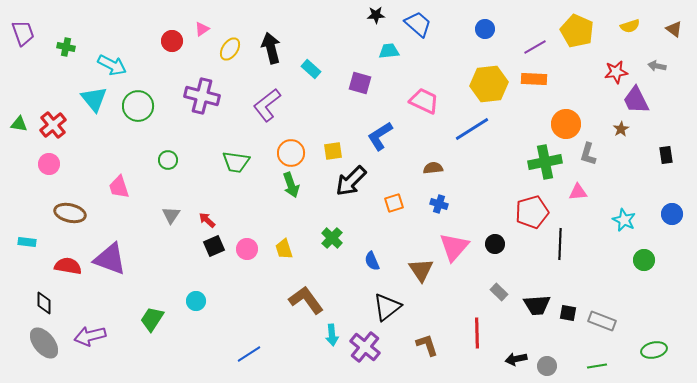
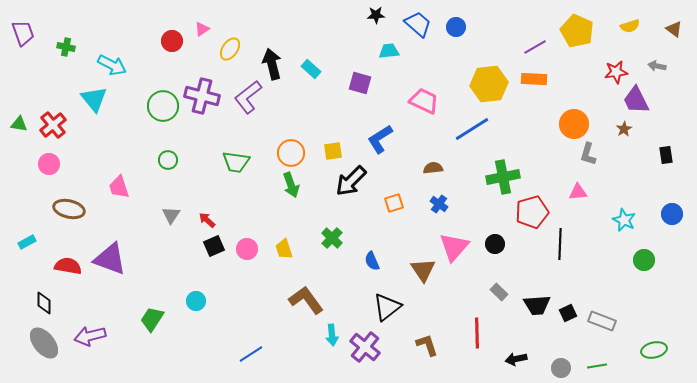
blue circle at (485, 29): moved 29 px left, 2 px up
black arrow at (271, 48): moved 1 px right, 16 px down
purple L-shape at (267, 105): moved 19 px left, 8 px up
green circle at (138, 106): moved 25 px right
orange circle at (566, 124): moved 8 px right
brown star at (621, 129): moved 3 px right
blue L-shape at (380, 136): moved 3 px down
green cross at (545, 162): moved 42 px left, 15 px down
blue cross at (439, 204): rotated 18 degrees clockwise
brown ellipse at (70, 213): moved 1 px left, 4 px up
cyan rectangle at (27, 242): rotated 36 degrees counterclockwise
brown triangle at (421, 270): moved 2 px right
black square at (568, 313): rotated 36 degrees counterclockwise
blue line at (249, 354): moved 2 px right
gray circle at (547, 366): moved 14 px right, 2 px down
